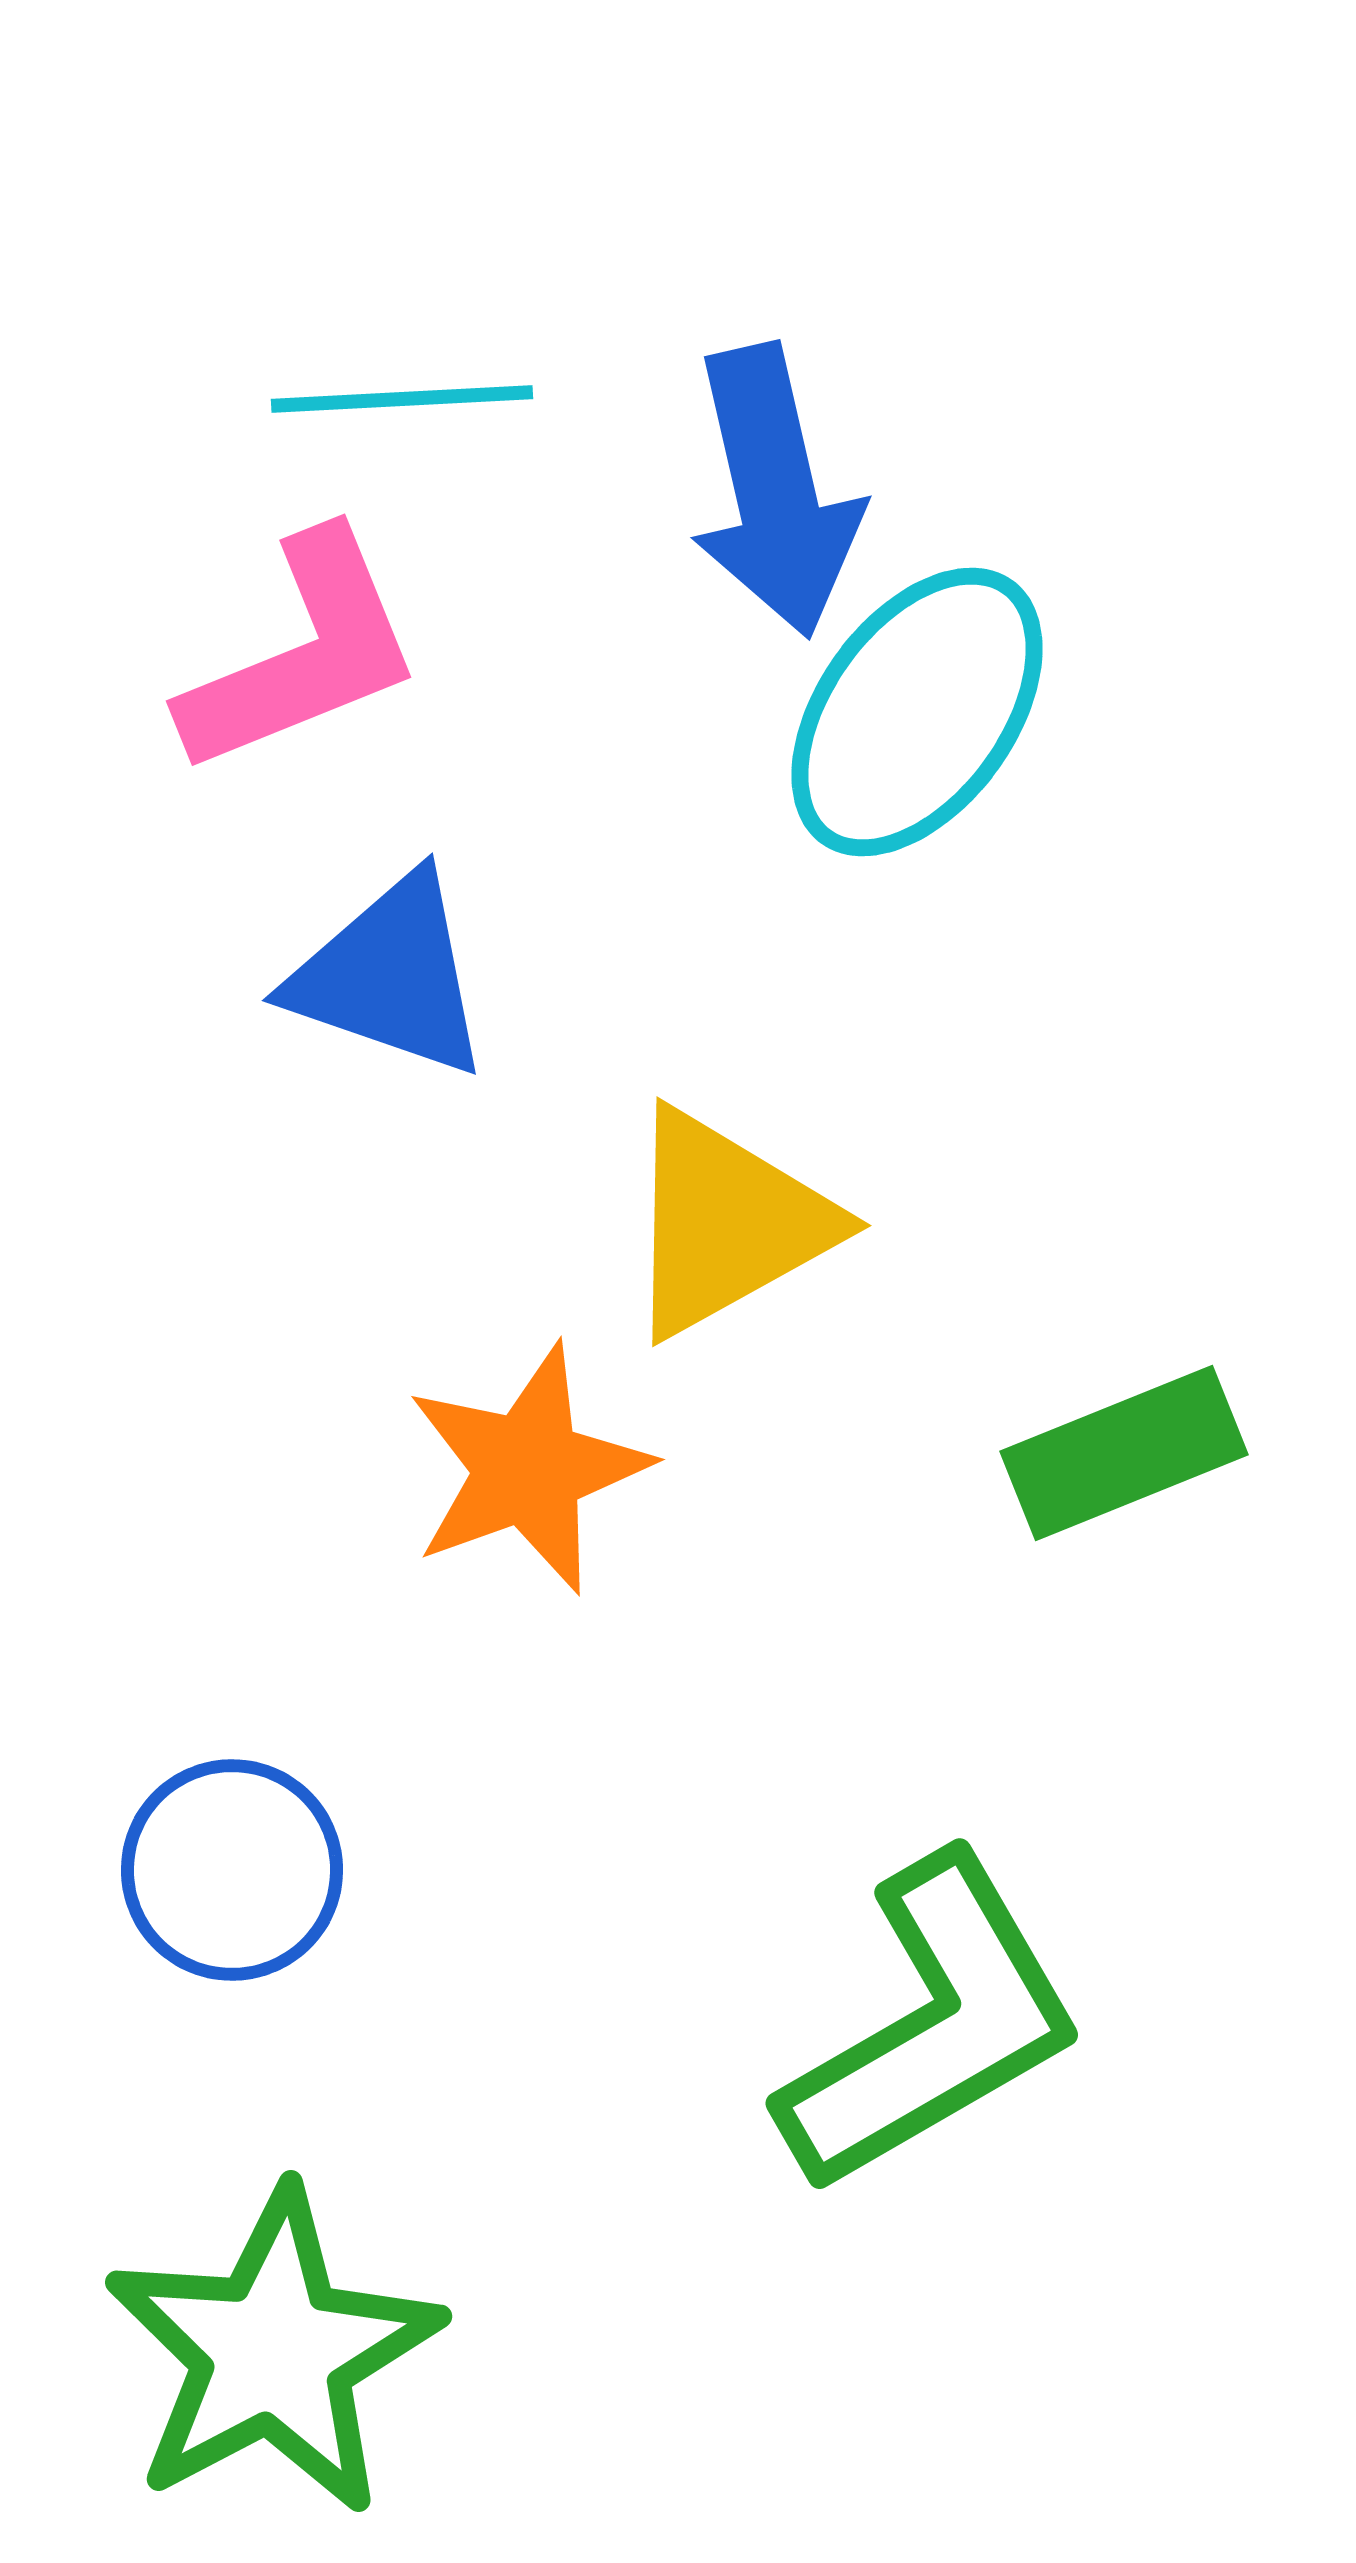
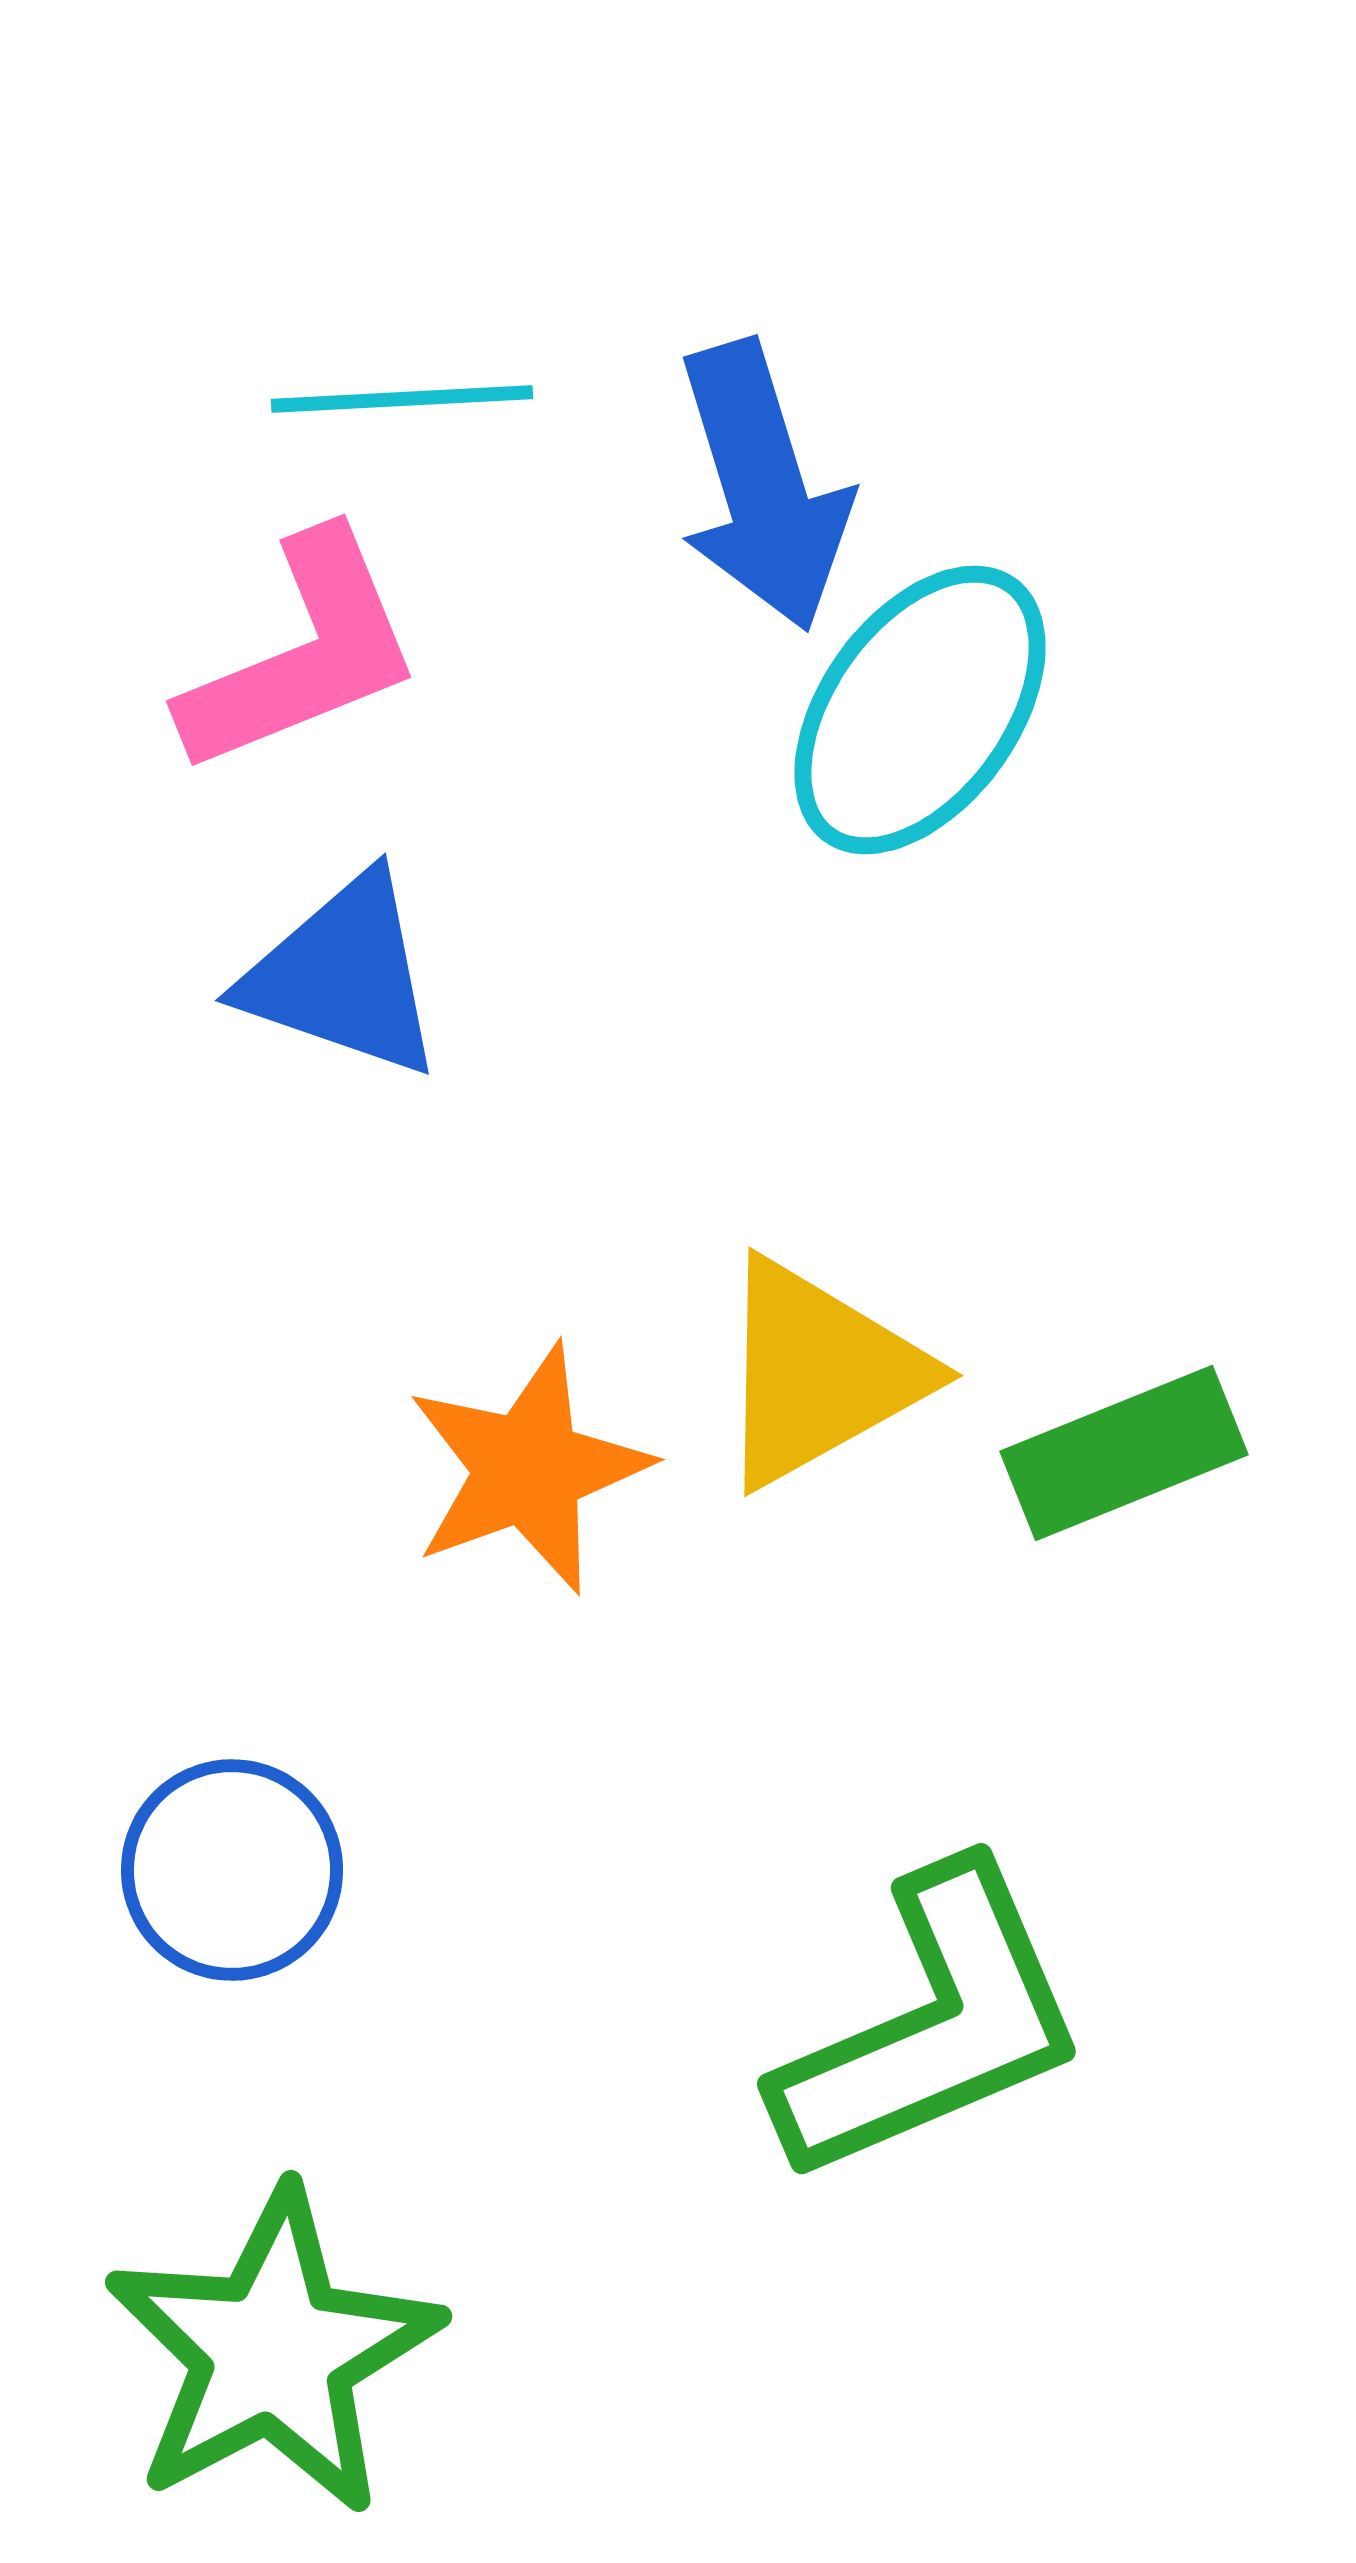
blue arrow: moved 12 px left, 5 px up; rotated 4 degrees counterclockwise
cyan ellipse: moved 3 px right, 2 px up
blue triangle: moved 47 px left
yellow triangle: moved 92 px right, 150 px down
green L-shape: rotated 7 degrees clockwise
